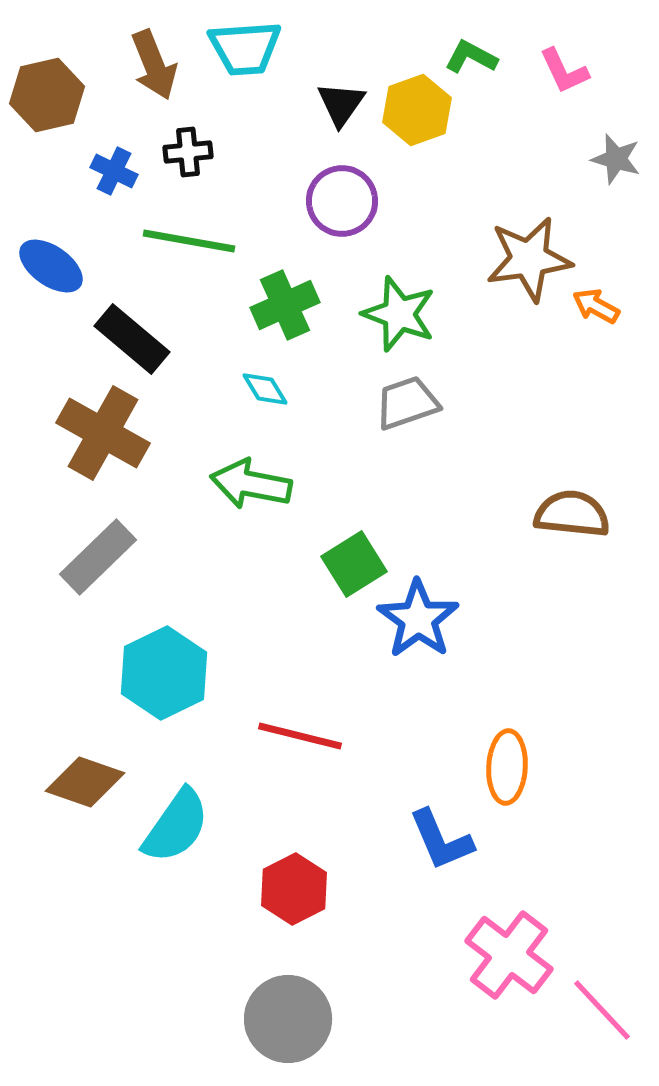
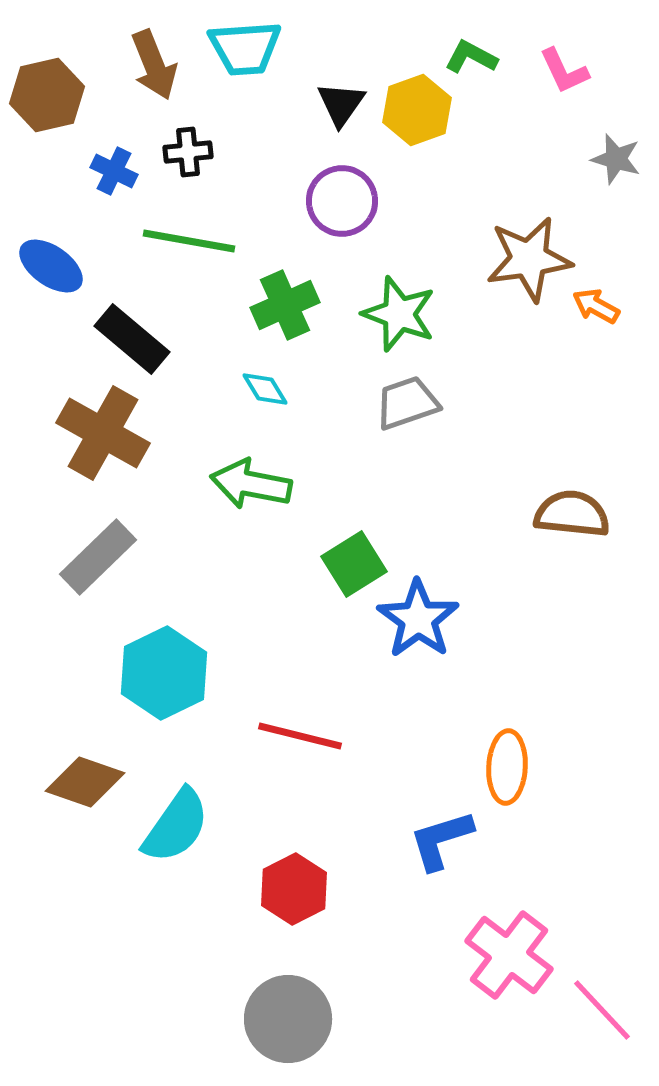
blue L-shape: rotated 96 degrees clockwise
